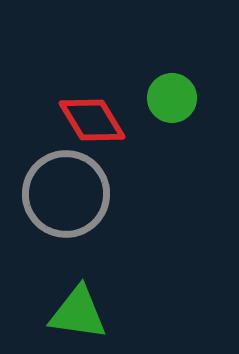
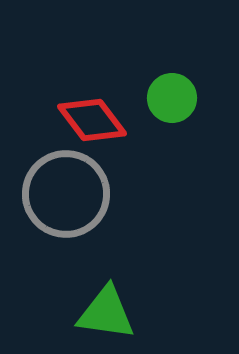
red diamond: rotated 6 degrees counterclockwise
green triangle: moved 28 px right
